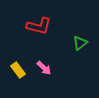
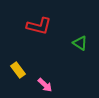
green triangle: rotated 49 degrees counterclockwise
pink arrow: moved 1 px right, 17 px down
